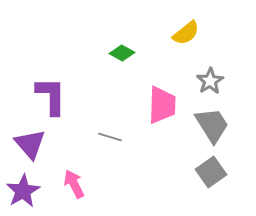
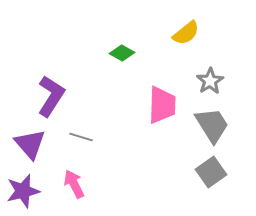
purple L-shape: rotated 33 degrees clockwise
gray line: moved 29 px left
purple star: rotated 16 degrees clockwise
